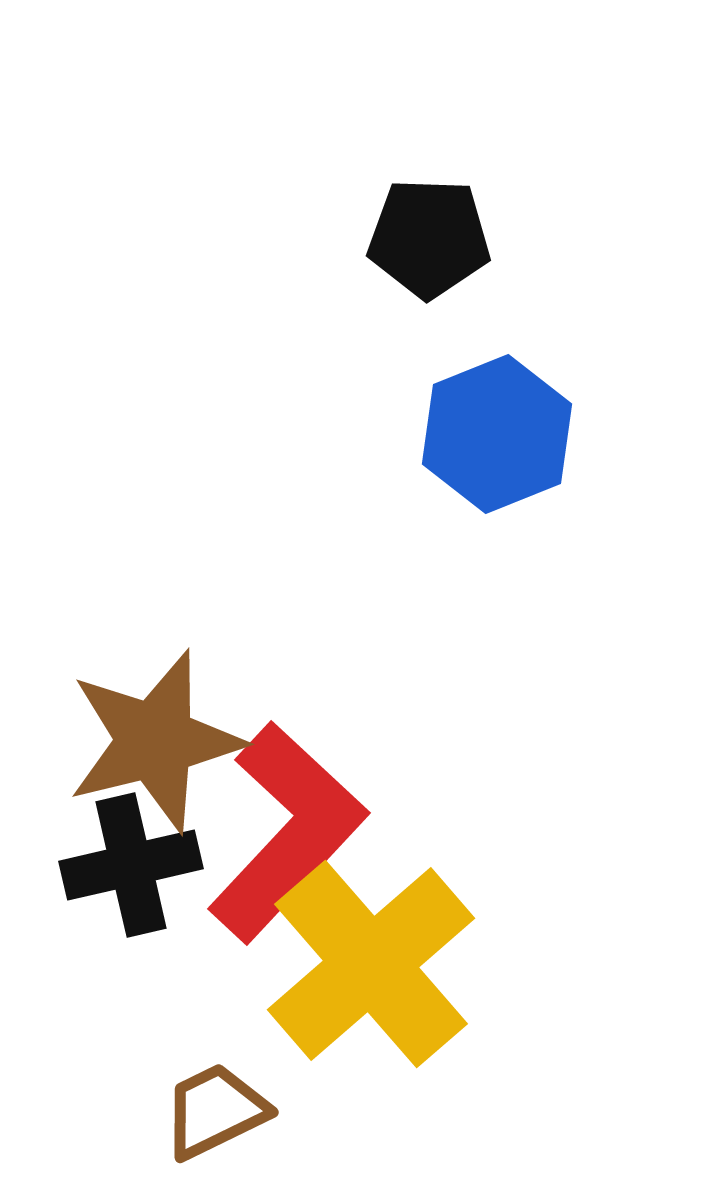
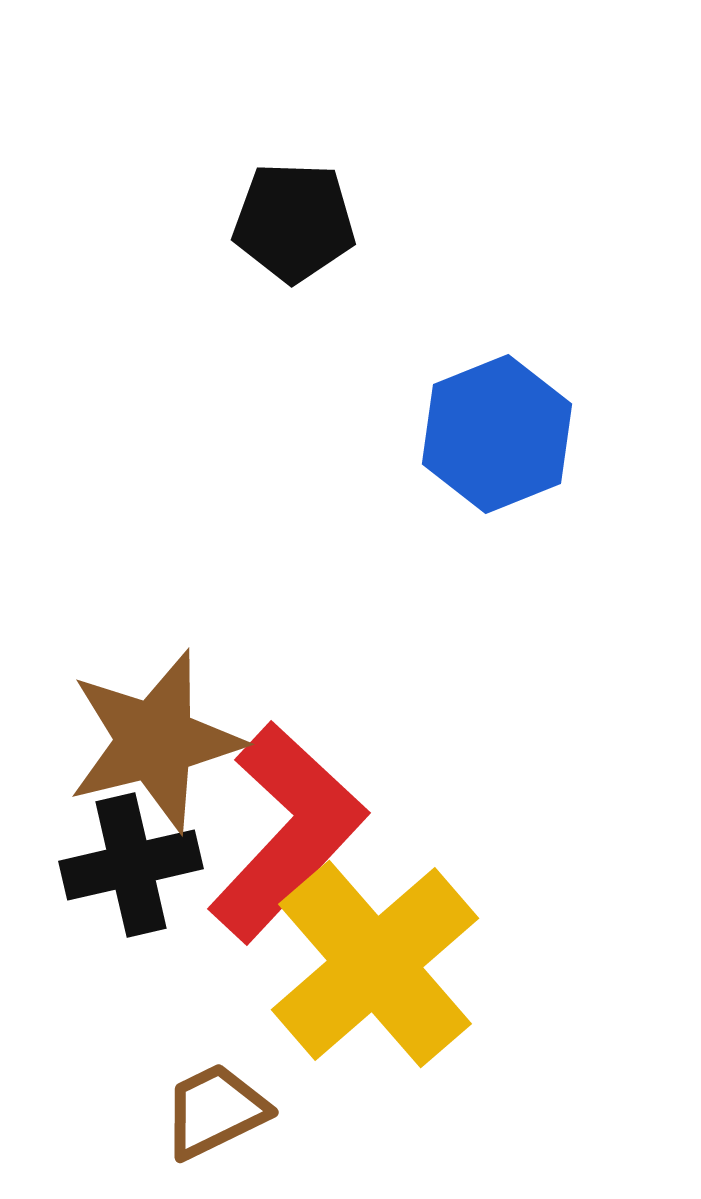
black pentagon: moved 135 px left, 16 px up
yellow cross: moved 4 px right
